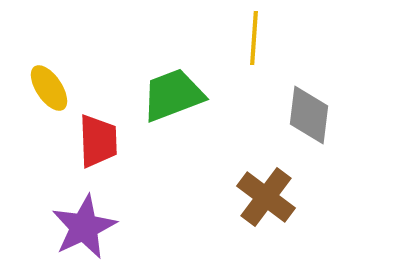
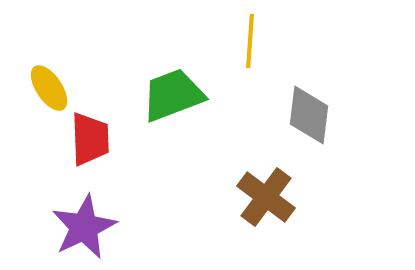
yellow line: moved 4 px left, 3 px down
red trapezoid: moved 8 px left, 2 px up
